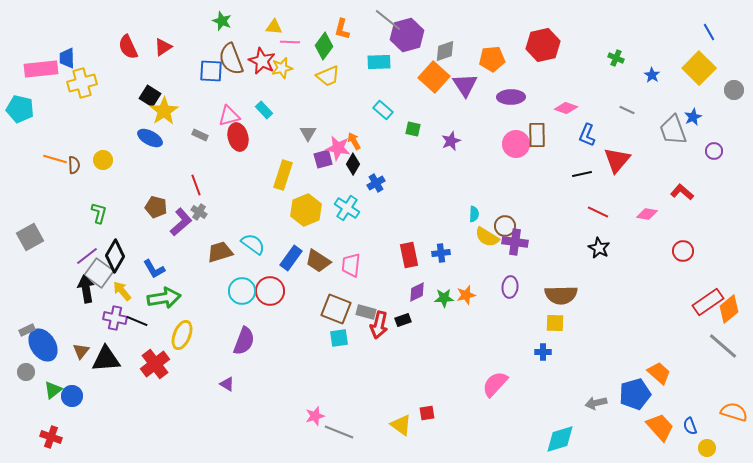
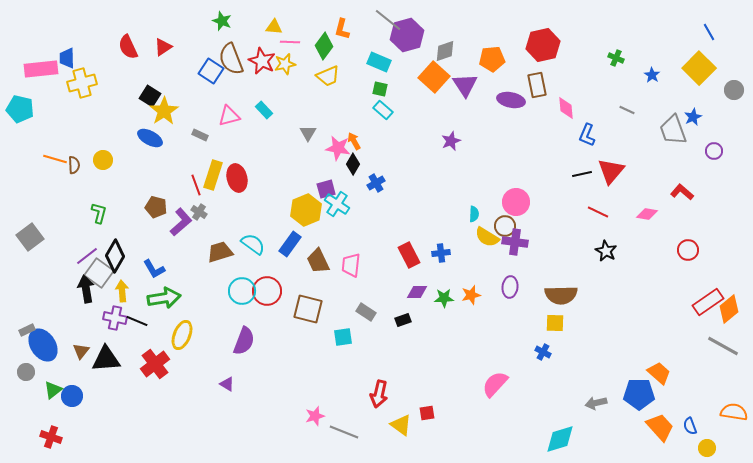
cyan rectangle at (379, 62): rotated 25 degrees clockwise
yellow star at (282, 68): moved 3 px right, 4 px up
blue square at (211, 71): rotated 30 degrees clockwise
purple ellipse at (511, 97): moved 3 px down; rotated 12 degrees clockwise
pink diamond at (566, 108): rotated 65 degrees clockwise
green square at (413, 129): moved 33 px left, 40 px up
brown rectangle at (537, 135): moved 50 px up; rotated 10 degrees counterclockwise
red ellipse at (238, 137): moved 1 px left, 41 px down
pink circle at (516, 144): moved 58 px down
purple square at (323, 159): moved 3 px right, 30 px down
red triangle at (617, 160): moved 6 px left, 11 px down
yellow rectangle at (283, 175): moved 70 px left
cyan cross at (347, 208): moved 10 px left, 4 px up
gray square at (30, 237): rotated 8 degrees counterclockwise
black star at (599, 248): moved 7 px right, 3 px down
red circle at (683, 251): moved 5 px right, 1 px up
red rectangle at (409, 255): rotated 15 degrees counterclockwise
blue rectangle at (291, 258): moved 1 px left, 14 px up
brown trapezoid at (318, 261): rotated 32 degrees clockwise
yellow arrow at (122, 291): rotated 35 degrees clockwise
red circle at (270, 291): moved 3 px left
purple diamond at (417, 292): rotated 25 degrees clockwise
orange star at (466, 295): moved 5 px right
brown square at (336, 309): moved 28 px left; rotated 8 degrees counterclockwise
gray rectangle at (366, 312): rotated 18 degrees clockwise
red arrow at (379, 325): moved 69 px down
cyan square at (339, 338): moved 4 px right, 1 px up
gray line at (723, 346): rotated 12 degrees counterclockwise
blue cross at (543, 352): rotated 28 degrees clockwise
blue pentagon at (635, 394): moved 4 px right; rotated 16 degrees clockwise
orange semicircle at (734, 412): rotated 8 degrees counterclockwise
gray line at (339, 432): moved 5 px right
